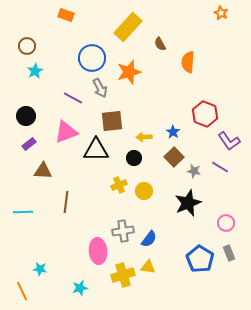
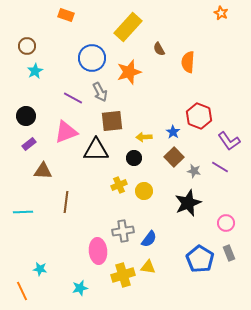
brown semicircle at (160, 44): moved 1 px left, 5 px down
gray arrow at (100, 88): moved 4 px down
red hexagon at (205, 114): moved 6 px left, 2 px down
